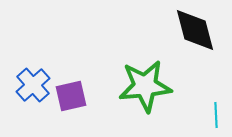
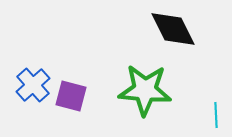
black diamond: moved 22 px left, 1 px up; rotated 12 degrees counterclockwise
green star: moved 4 px down; rotated 10 degrees clockwise
purple square: rotated 28 degrees clockwise
